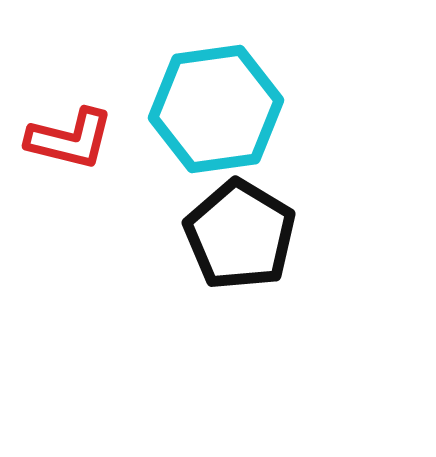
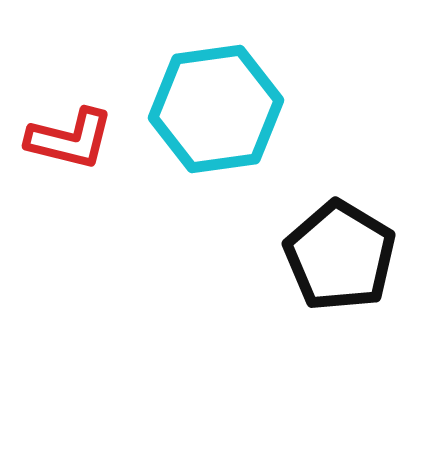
black pentagon: moved 100 px right, 21 px down
